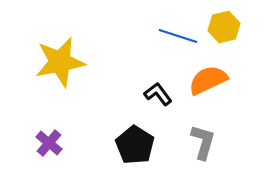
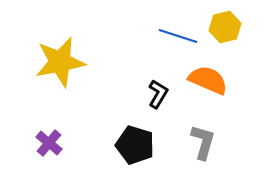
yellow hexagon: moved 1 px right
orange semicircle: rotated 48 degrees clockwise
black L-shape: rotated 68 degrees clockwise
black pentagon: rotated 15 degrees counterclockwise
